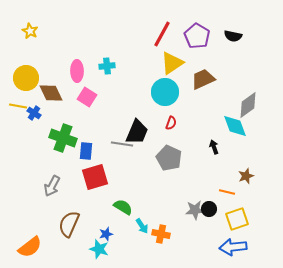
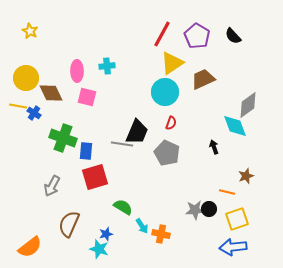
black semicircle: rotated 36 degrees clockwise
pink square: rotated 18 degrees counterclockwise
gray pentagon: moved 2 px left, 5 px up
